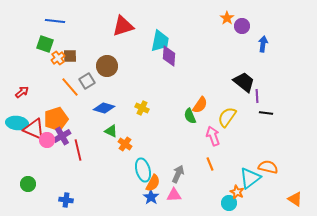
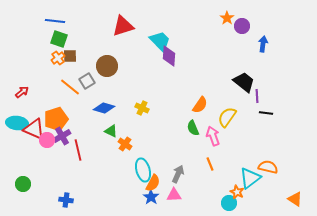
cyan trapezoid at (160, 41): rotated 55 degrees counterclockwise
green square at (45, 44): moved 14 px right, 5 px up
orange line at (70, 87): rotated 10 degrees counterclockwise
green semicircle at (190, 116): moved 3 px right, 12 px down
green circle at (28, 184): moved 5 px left
